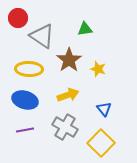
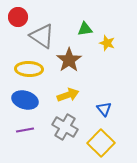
red circle: moved 1 px up
yellow star: moved 9 px right, 26 px up
